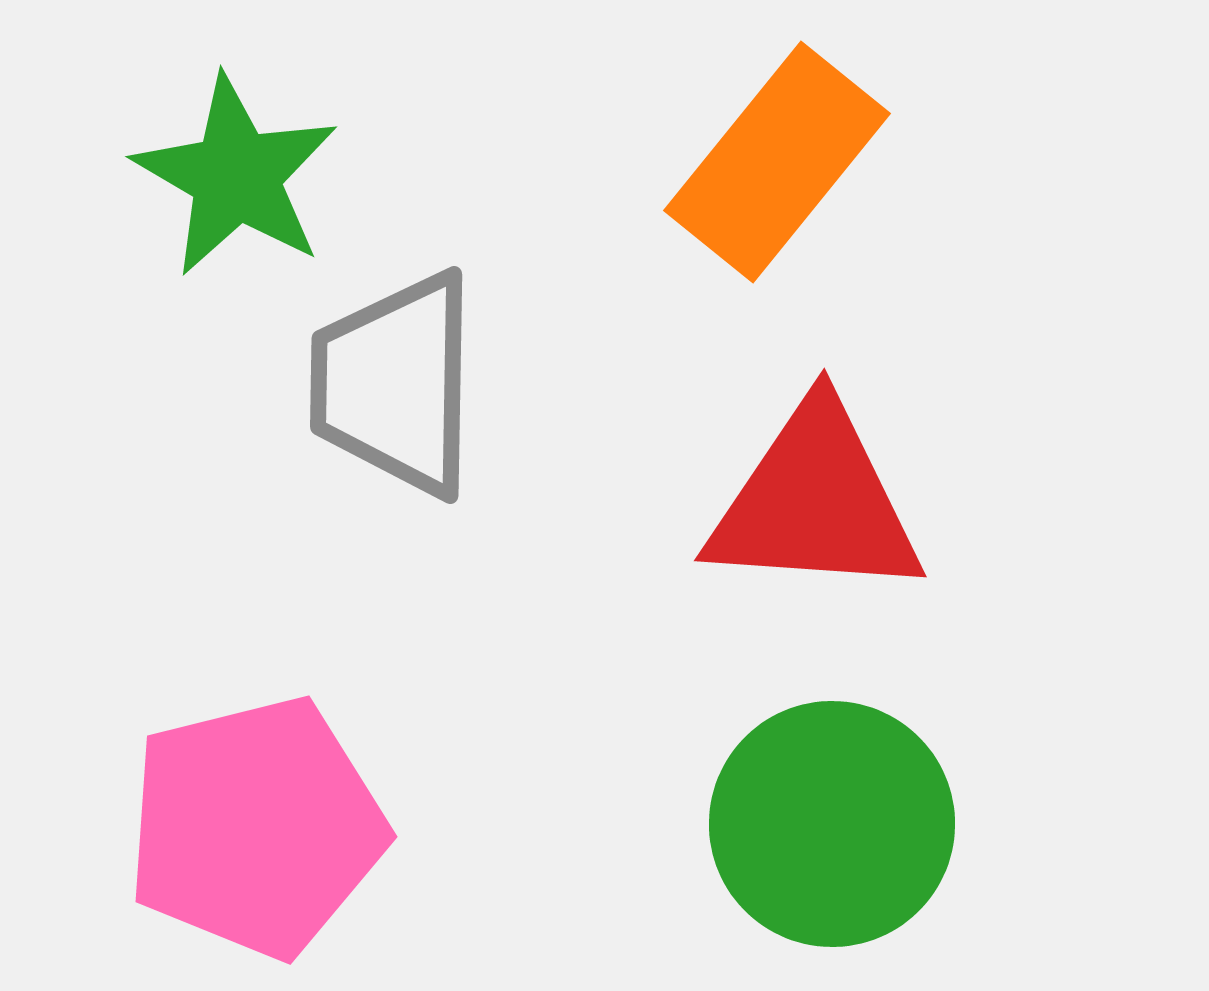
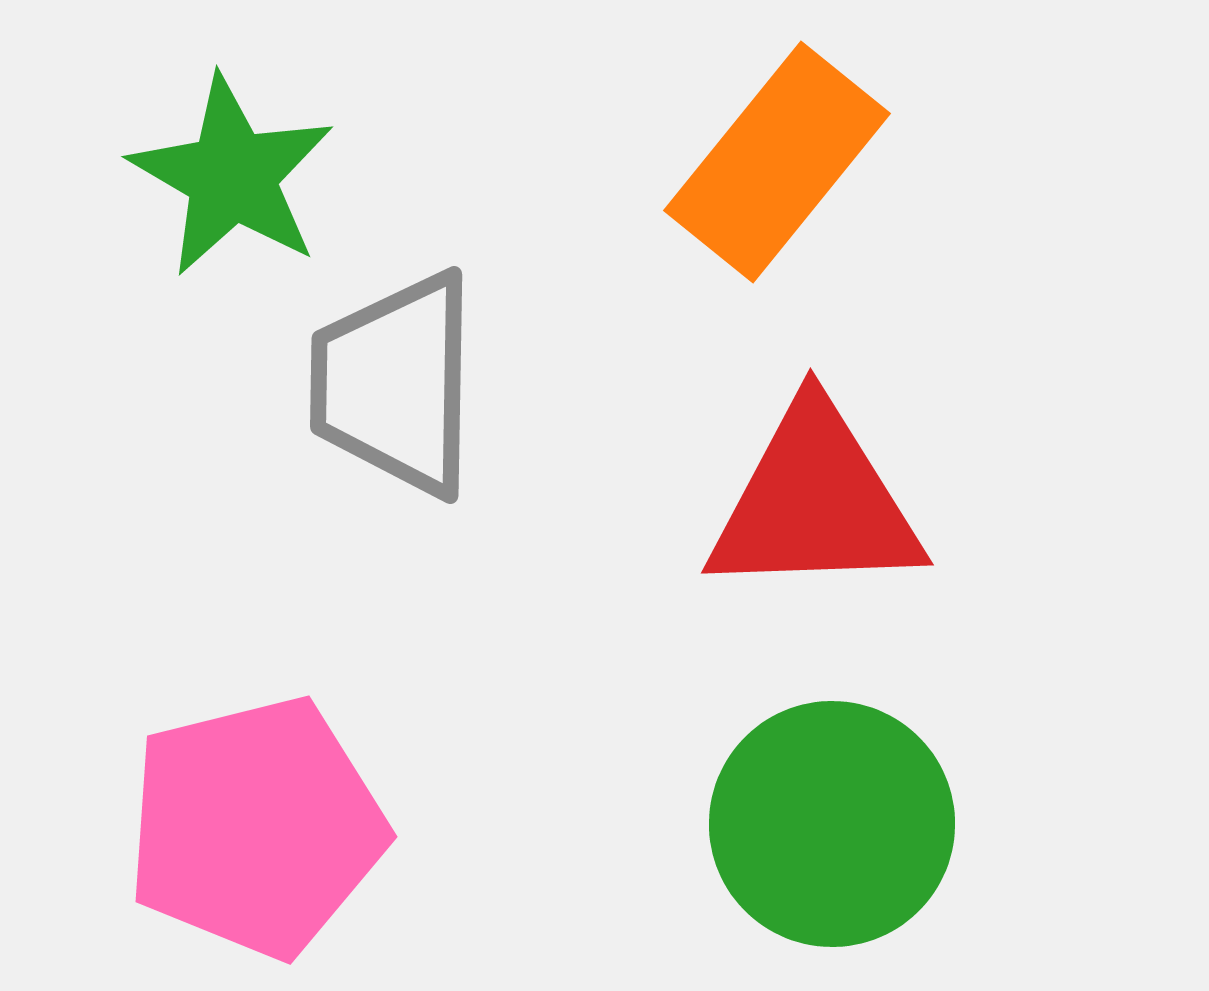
green star: moved 4 px left
red triangle: rotated 6 degrees counterclockwise
